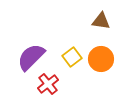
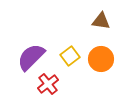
yellow square: moved 2 px left, 1 px up
